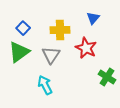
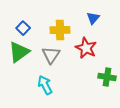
green cross: rotated 24 degrees counterclockwise
